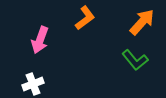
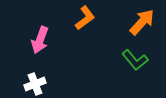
white cross: moved 2 px right
